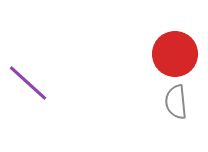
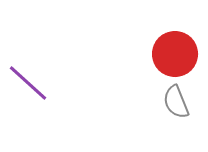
gray semicircle: rotated 16 degrees counterclockwise
